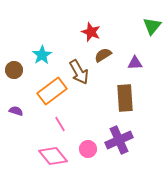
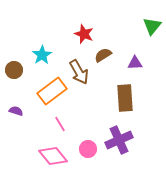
red star: moved 7 px left, 2 px down
